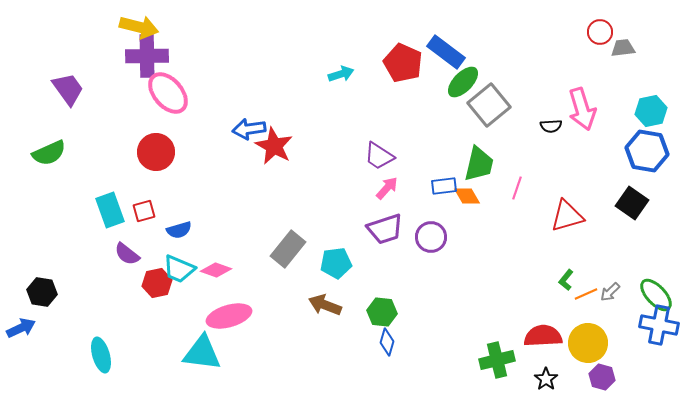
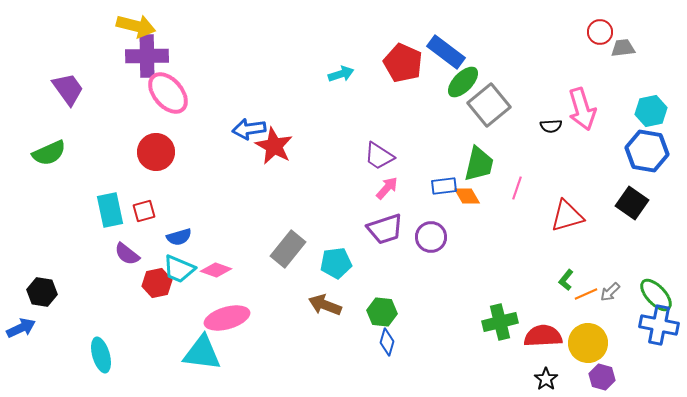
yellow arrow at (139, 27): moved 3 px left, 1 px up
cyan rectangle at (110, 210): rotated 8 degrees clockwise
blue semicircle at (179, 230): moved 7 px down
pink ellipse at (229, 316): moved 2 px left, 2 px down
green cross at (497, 360): moved 3 px right, 38 px up
